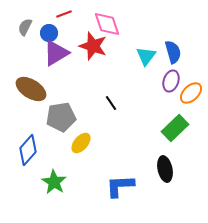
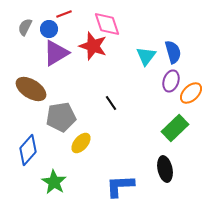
blue circle: moved 4 px up
